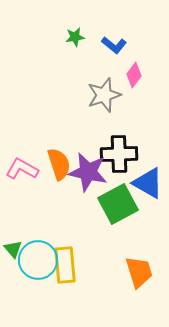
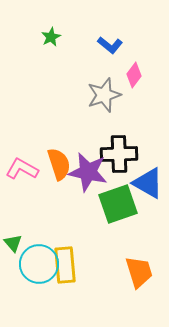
green star: moved 24 px left; rotated 18 degrees counterclockwise
blue L-shape: moved 4 px left
green square: rotated 9 degrees clockwise
green triangle: moved 6 px up
cyan circle: moved 1 px right, 4 px down
